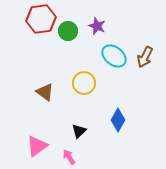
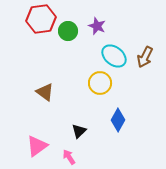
yellow circle: moved 16 px right
